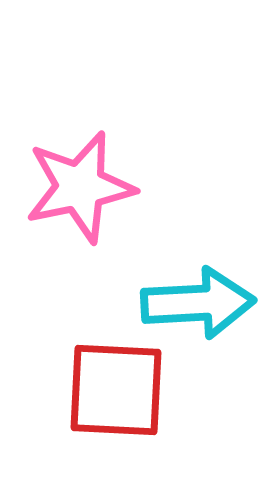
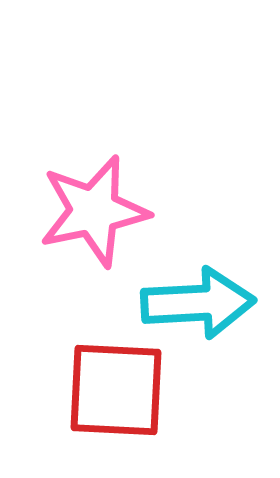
pink star: moved 14 px right, 24 px down
